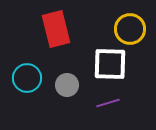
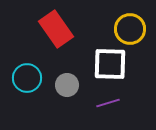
red rectangle: rotated 21 degrees counterclockwise
